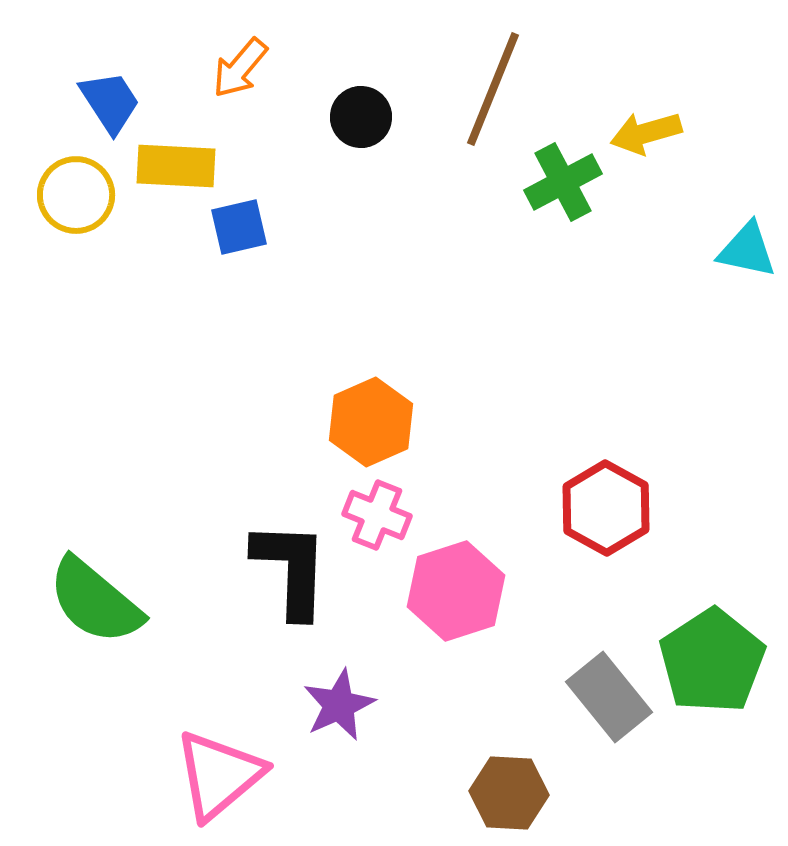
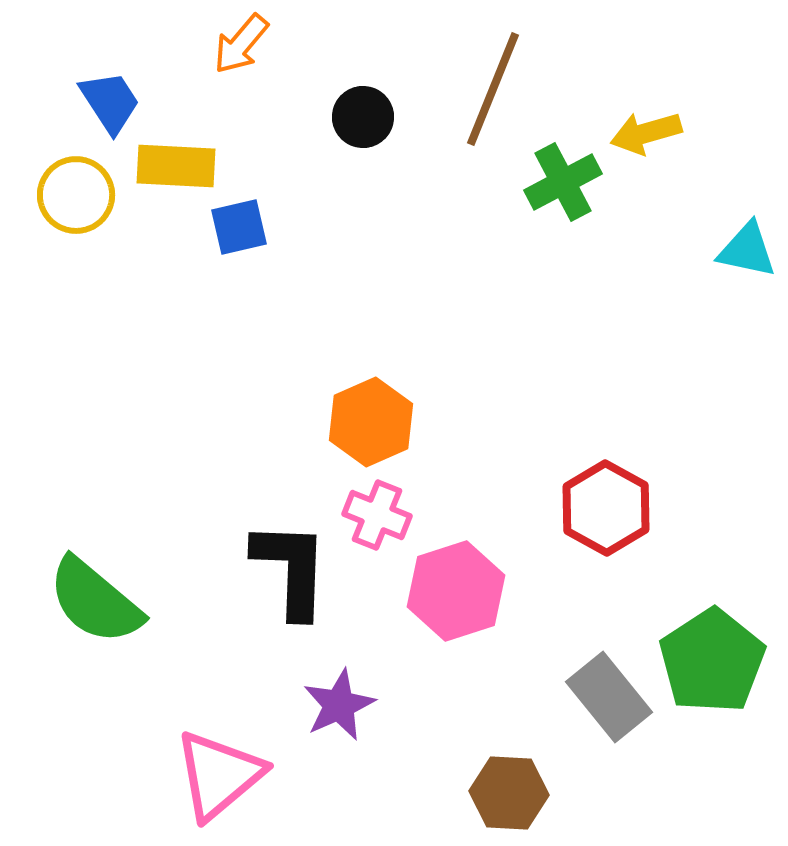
orange arrow: moved 1 px right, 24 px up
black circle: moved 2 px right
